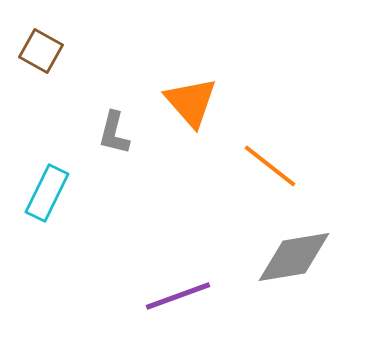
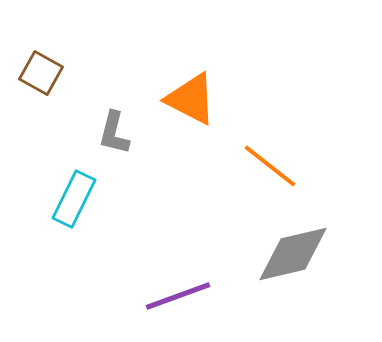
brown square: moved 22 px down
orange triangle: moved 3 px up; rotated 22 degrees counterclockwise
cyan rectangle: moved 27 px right, 6 px down
gray diamond: moved 1 px left, 3 px up; rotated 4 degrees counterclockwise
